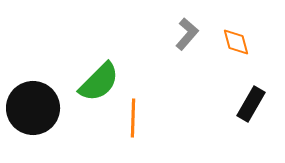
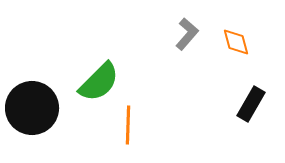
black circle: moved 1 px left
orange line: moved 5 px left, 7 px down
